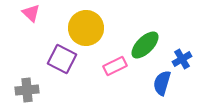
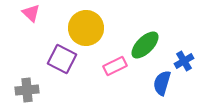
blue cross: moved 2 px right, 2 px down
